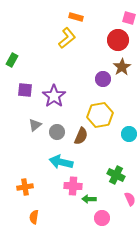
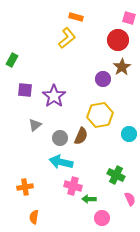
gray circle: moved 3 px right, 6 px down
pink cross: rotated 12 degrees clockwise
